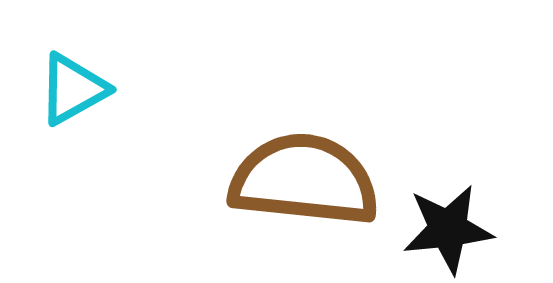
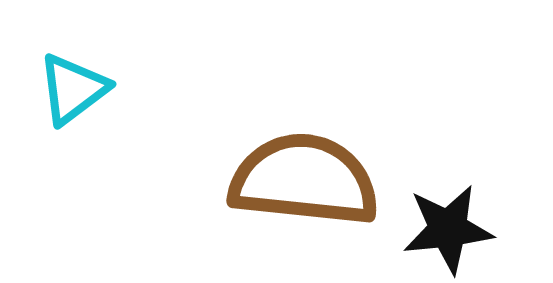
cyan triangle: rotated 8 degrees counterclockwise
